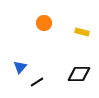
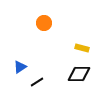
yellow rectangle: moved 16 px down
blue triangle: rotated 16 degrees clockwise
